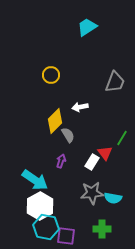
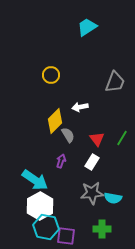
red triangle: moved 8 px left, 14 px up
